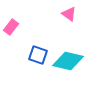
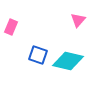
pink triangle: moved 9 px right, 6 px down; rotated 35 degrees clockwise
pink rectangle: rotated 14 degrees counterclockwise
